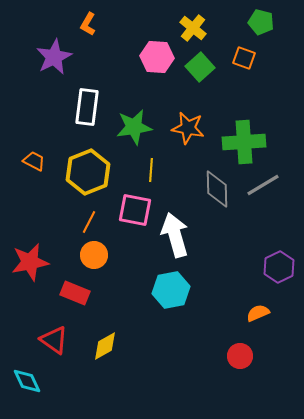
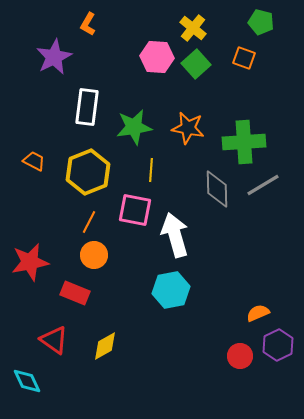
green square: moved 4 px left, 3 px up
purple hexagon: moved 1 px left, 78 px down
